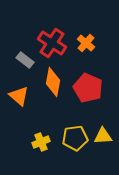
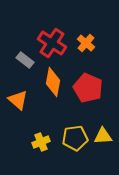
orange triangle: moved 1 px left, 4 px down
